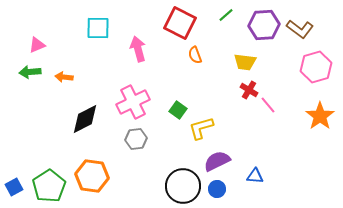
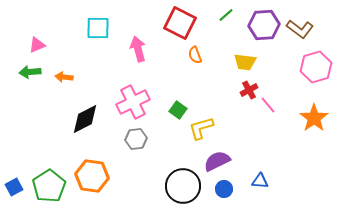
red cross: rotated 30 degrees clockwise
orange star: moved 6 px left, 2 px down
blue triangle: moved 5 px right, 5 px down
blue circle: moved 7 px right
